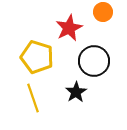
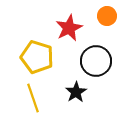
orange circle: moved 4 px right, 4 px down
black circle: moved 2 px right
